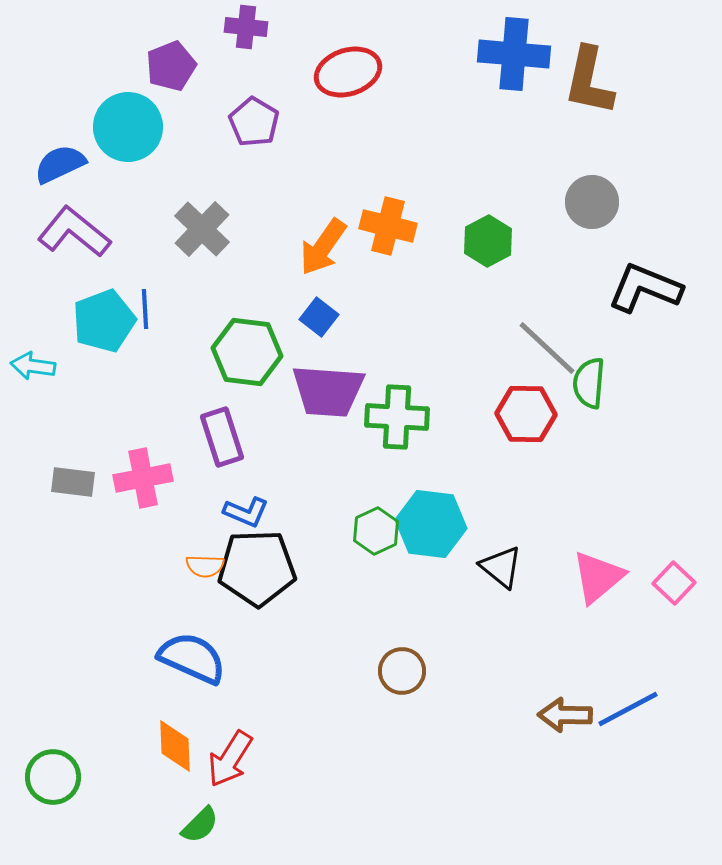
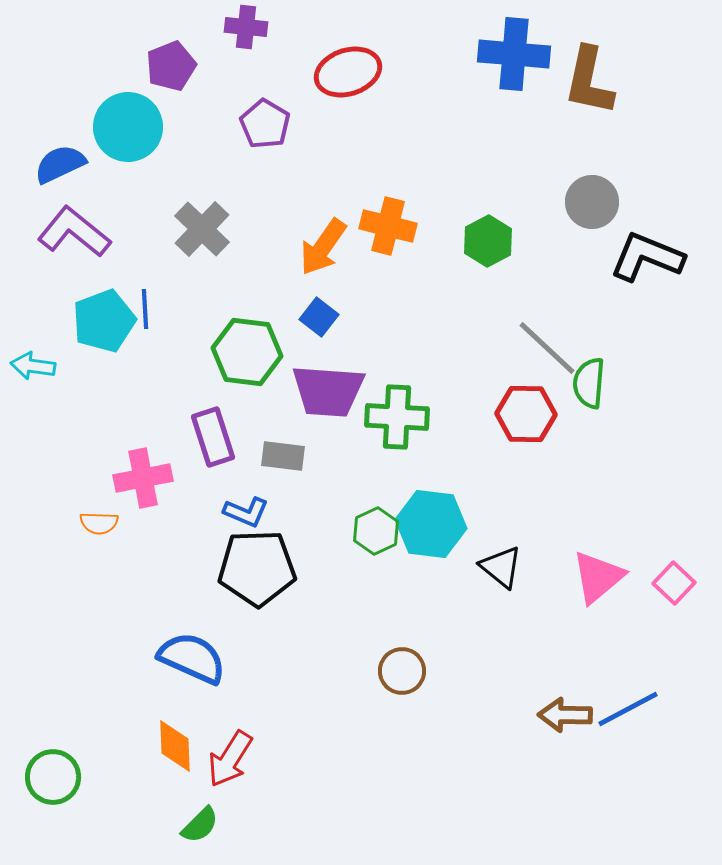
purple pentagon at (254, 122): moved 11 px right, 2 px down
black L-shape at (645, 288): moved 2 px right, 31 px up
purple rectangle at (222, 437): moved 9 px left
gray rectangle at (73, 482): moved 210 px right, 26 px up
orange semicircle at (205, 566): moved 106 px left, 43 px up
